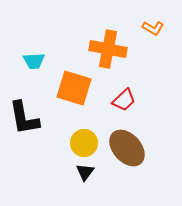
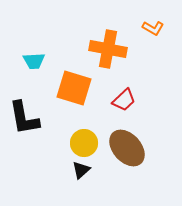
black triangle: moved 4 px left, 2 px up; rotated 12 degrees clockwise
